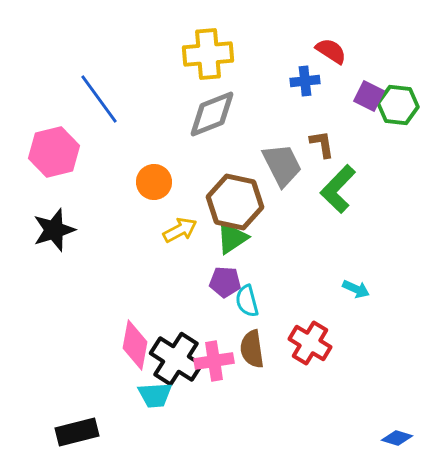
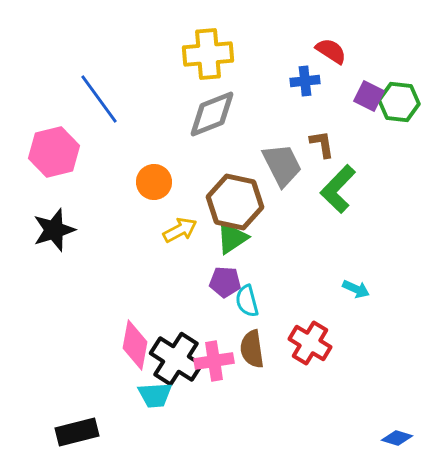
green hexagon: moved 1 px right, 3 px up
